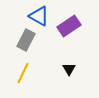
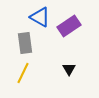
blue triangle: moved 1 px right, 1 px down
gray rectangle: moved 1 px left, 3 px down; rotated 35 degrees counterclockwise
